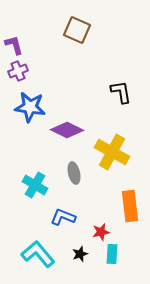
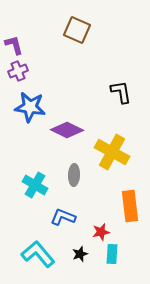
gray ellipse: moved 2 px down; rotated 15 degrees clockwise
